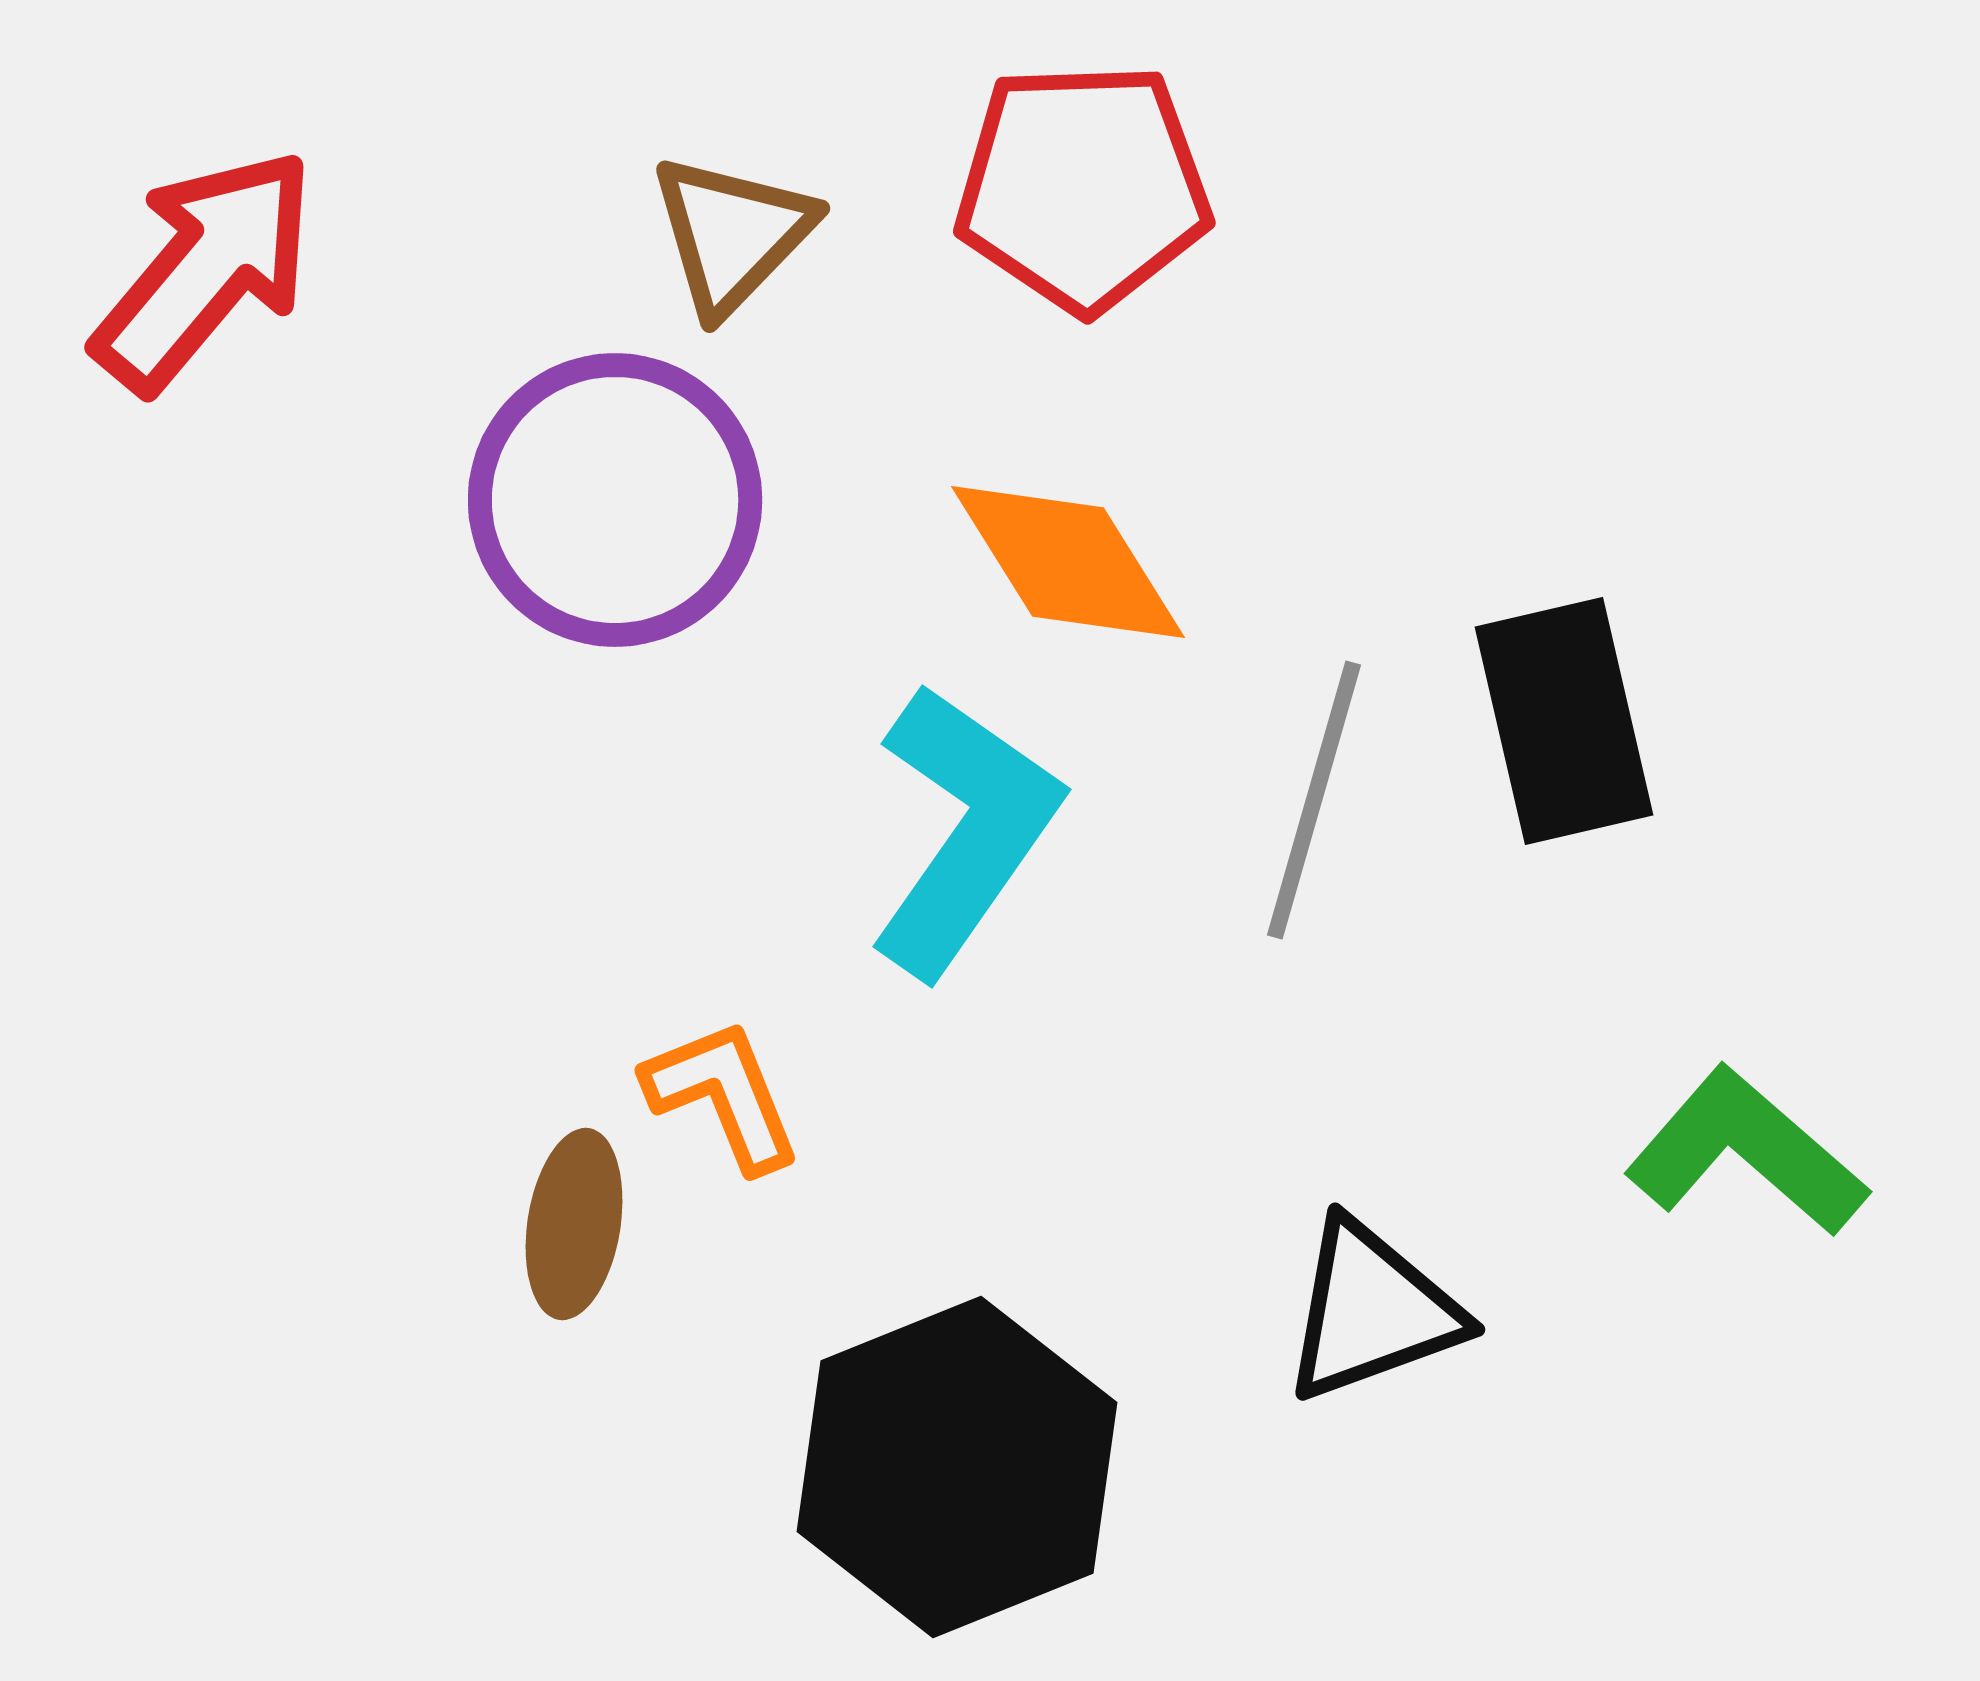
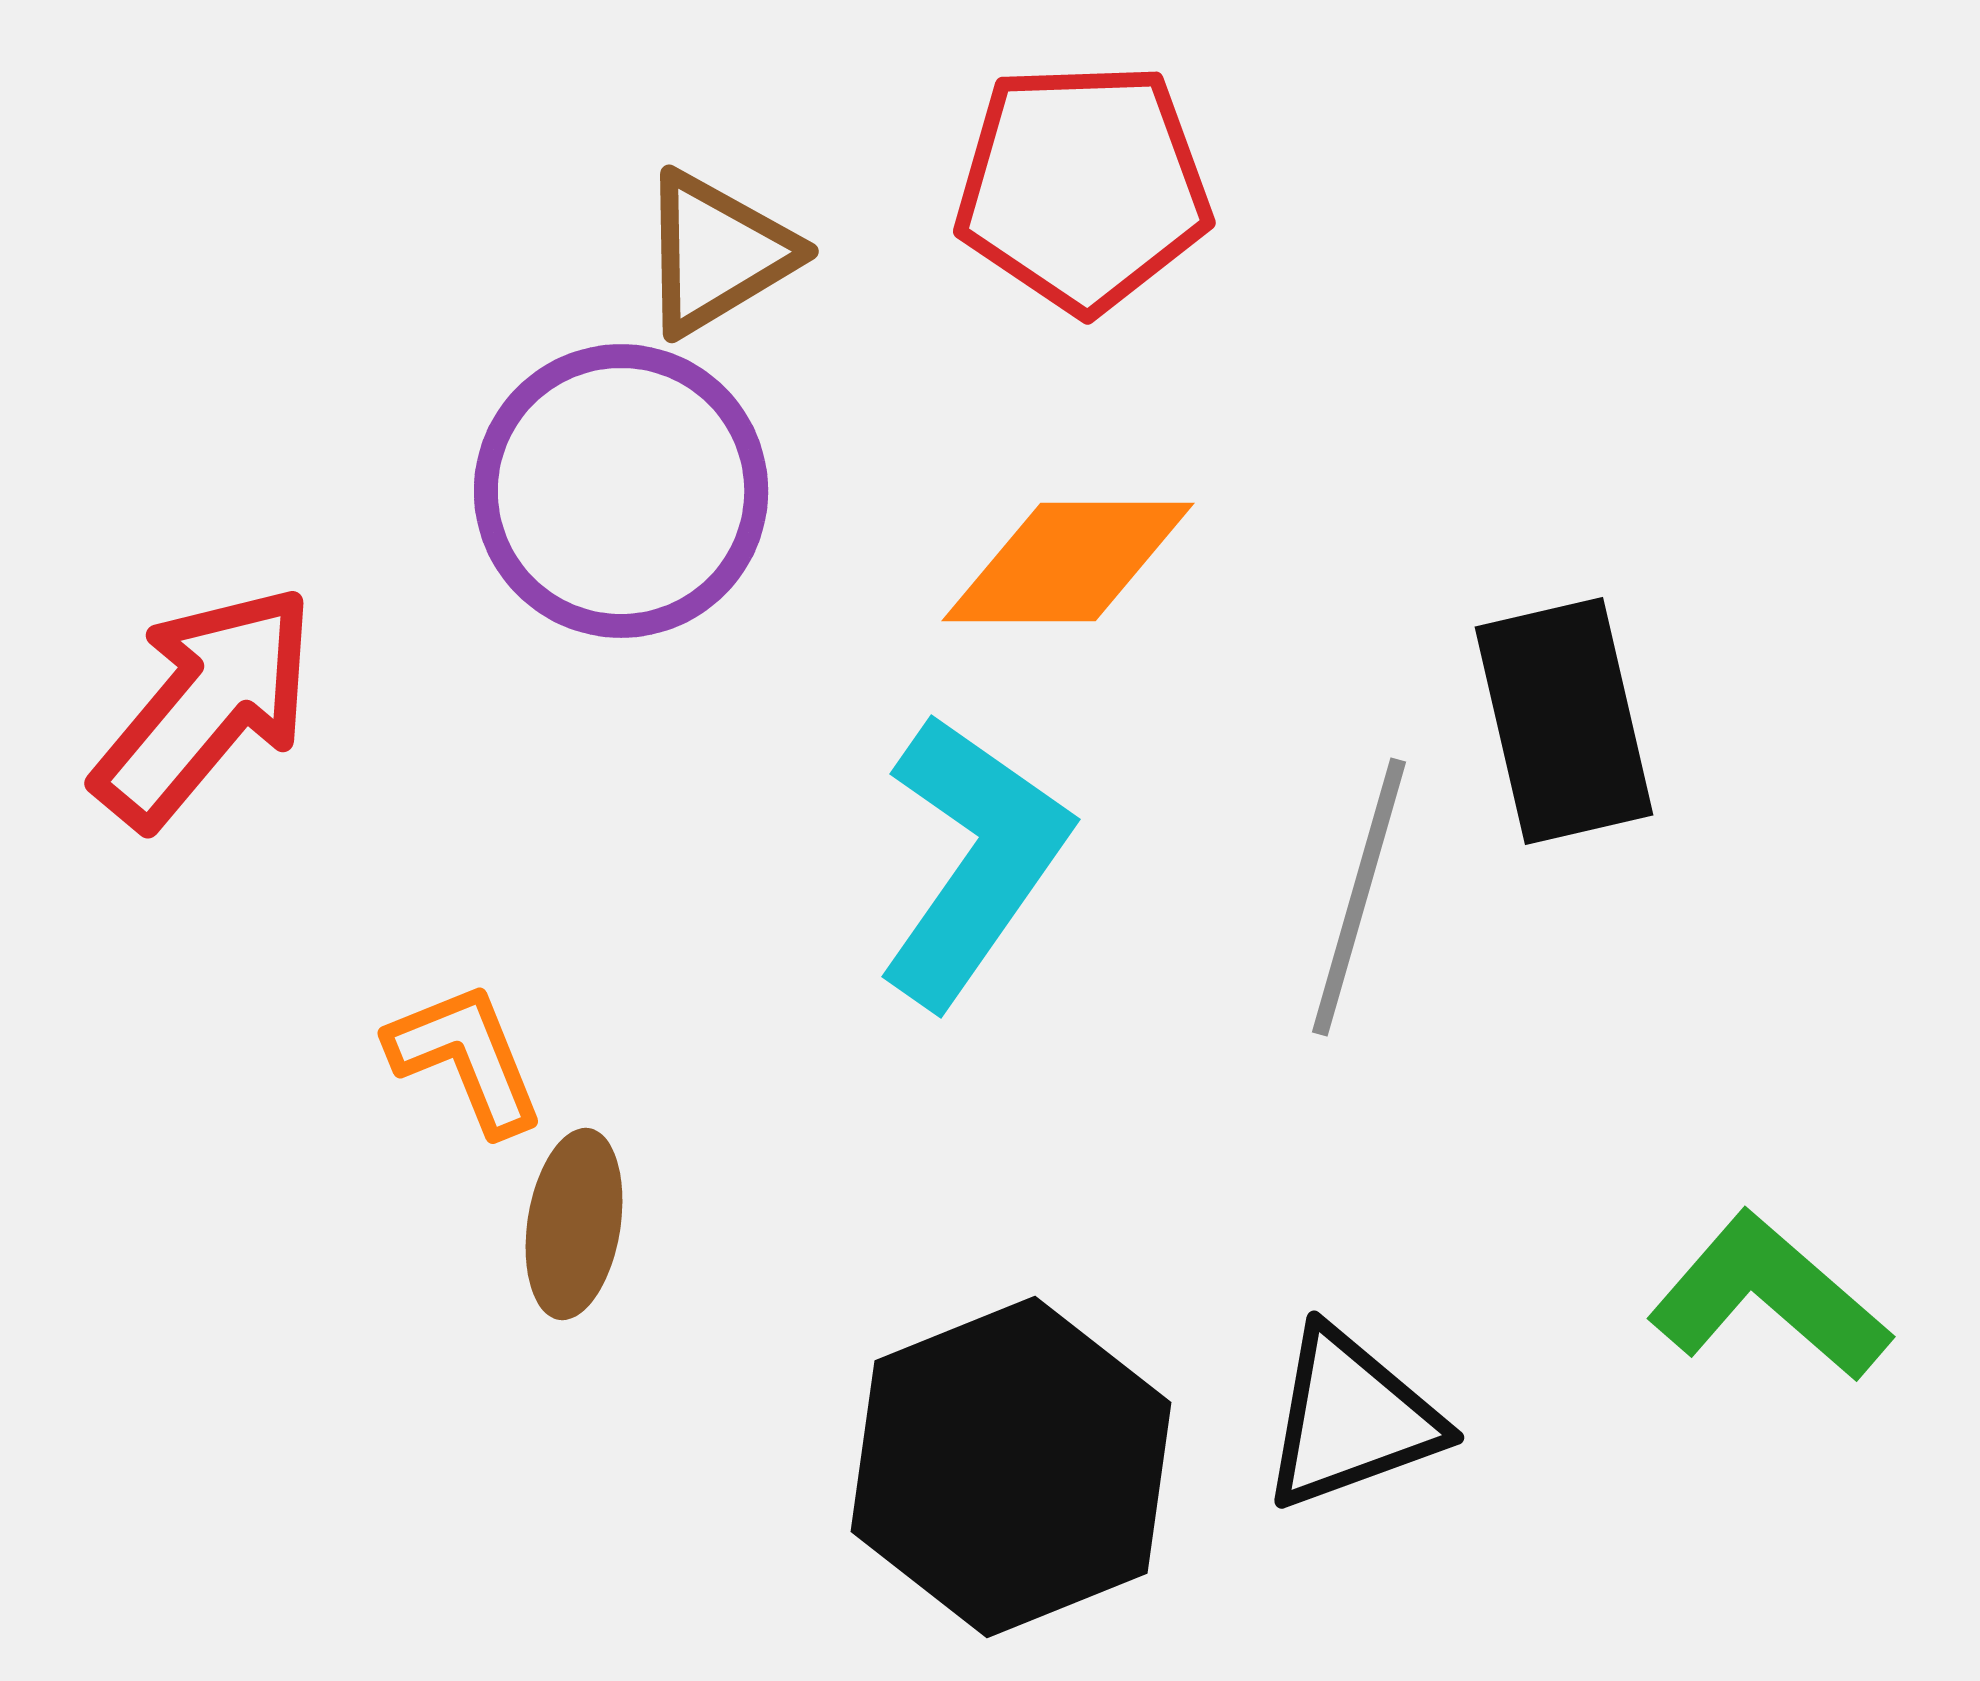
brown triangle: moved 15 px left, 19 px down; rotated 15 degrees clockwise
red arrow: moved 436 px down
purple circle: moved 6 px right, 9 px up
orange diamond: rotated 58 degrees counterclockwise
gray line: moved 45 px right, 97 px down
cyan L-shape: moved 9 px right, 30 px down
orange L-shape: moved 257 px left, 37 px up
green L-shape: moved 23 px right, 145 px down
black triangle: moved 21 px left, 108 px down
black hexagon: moved 54 px right
